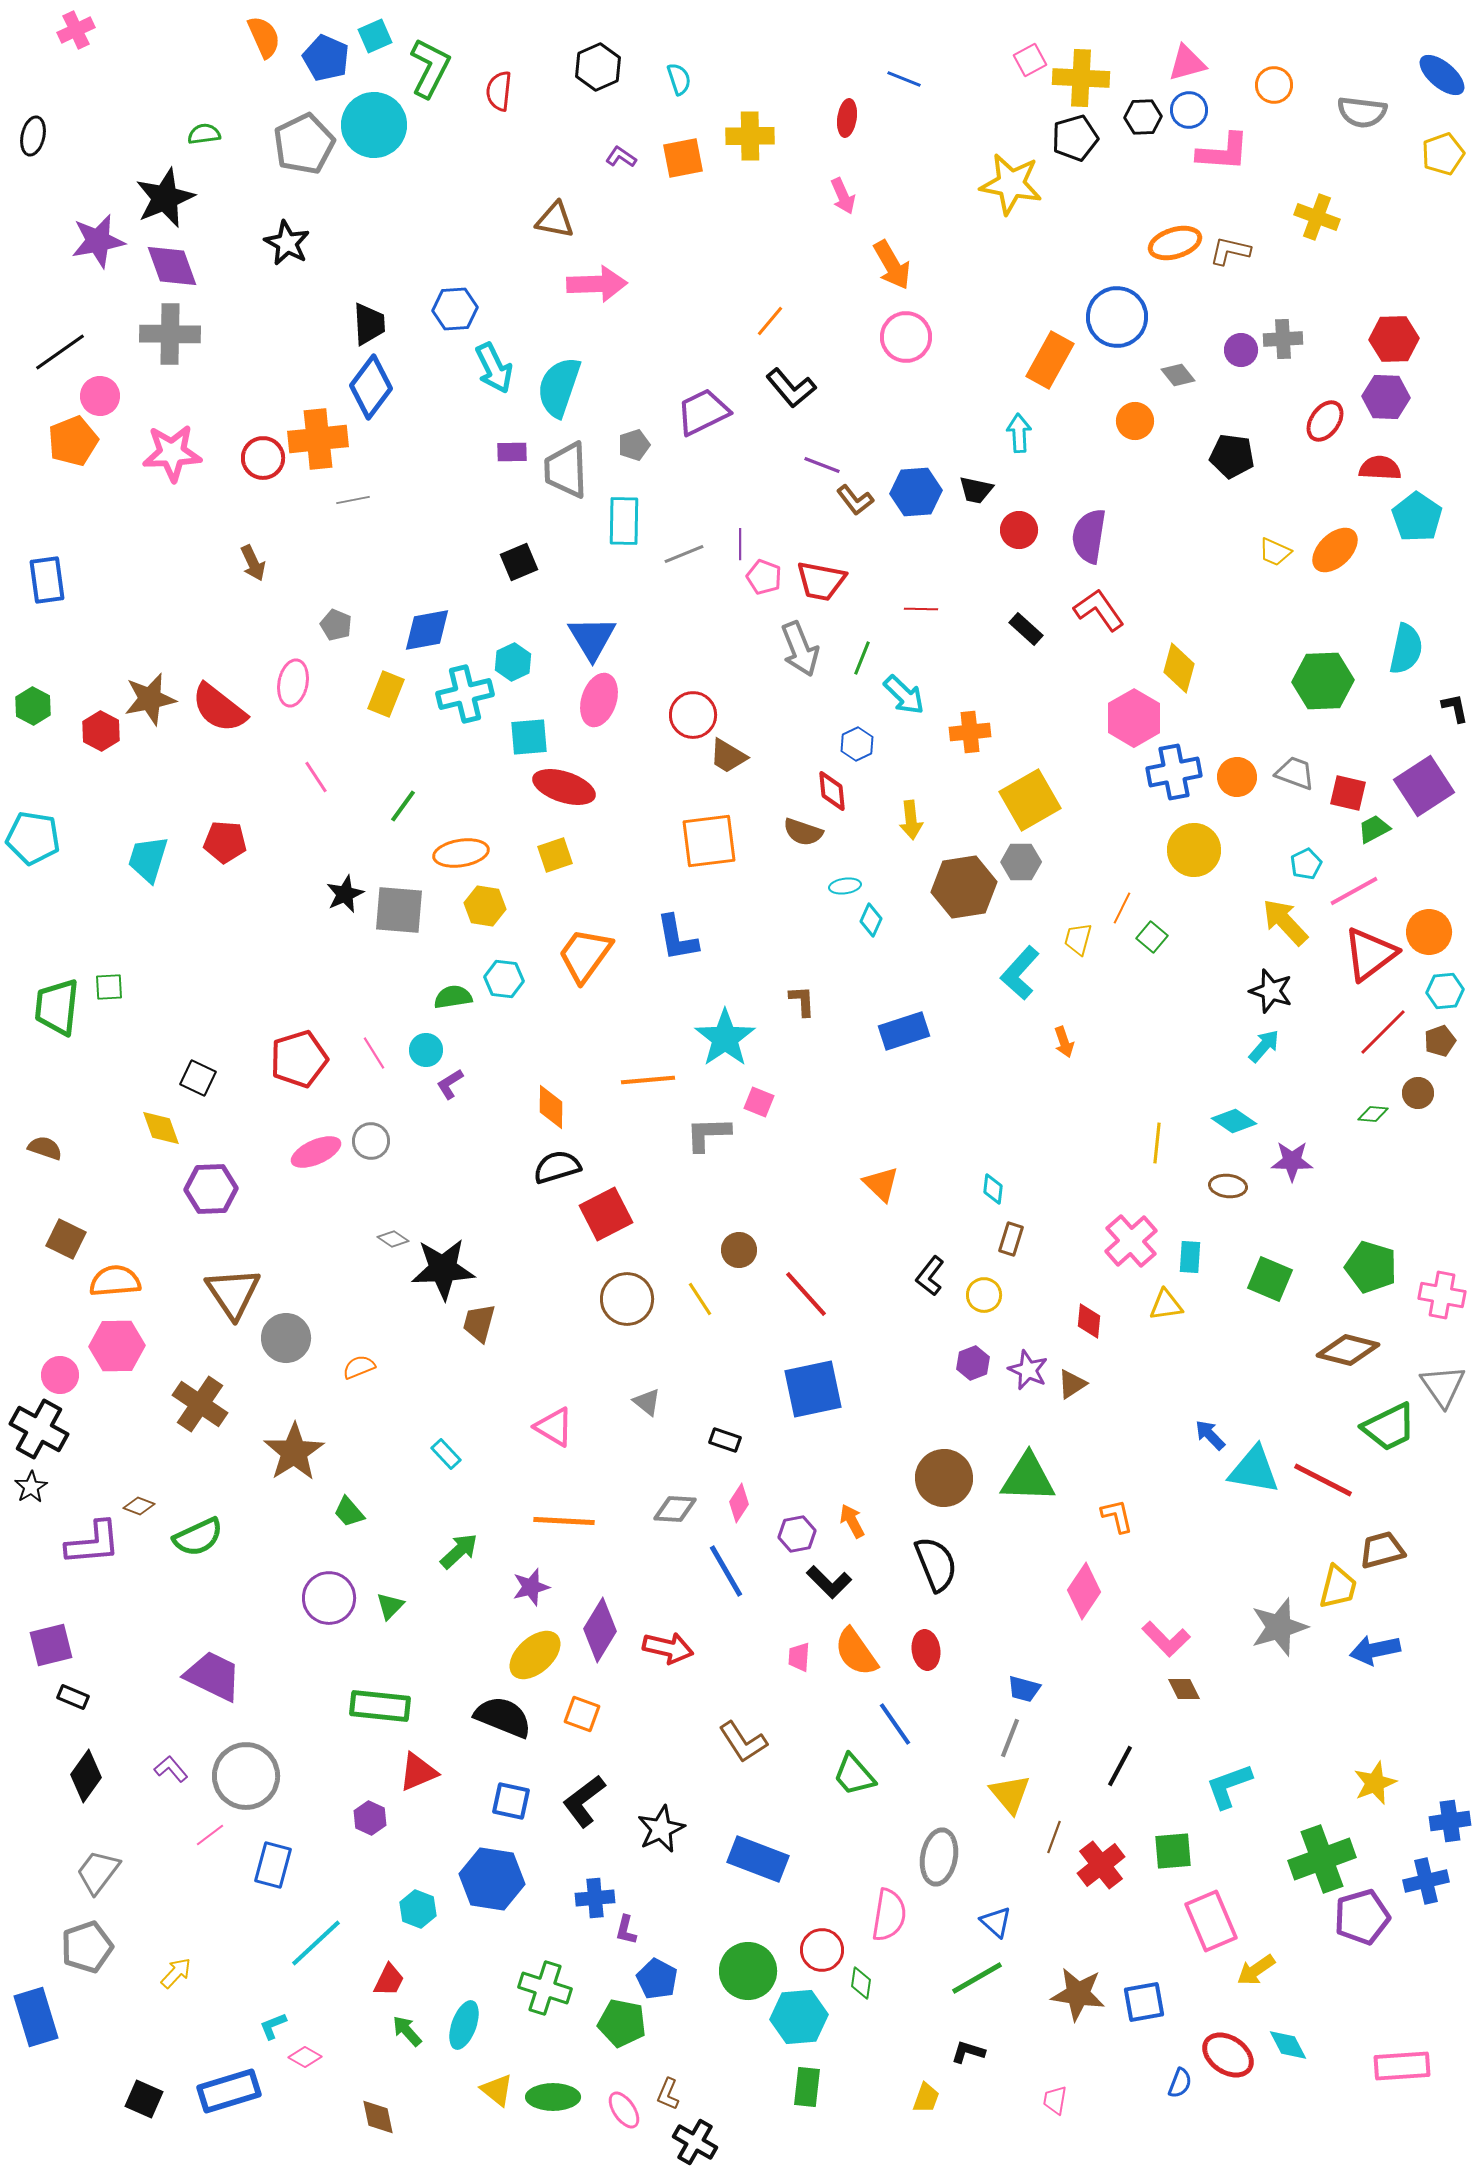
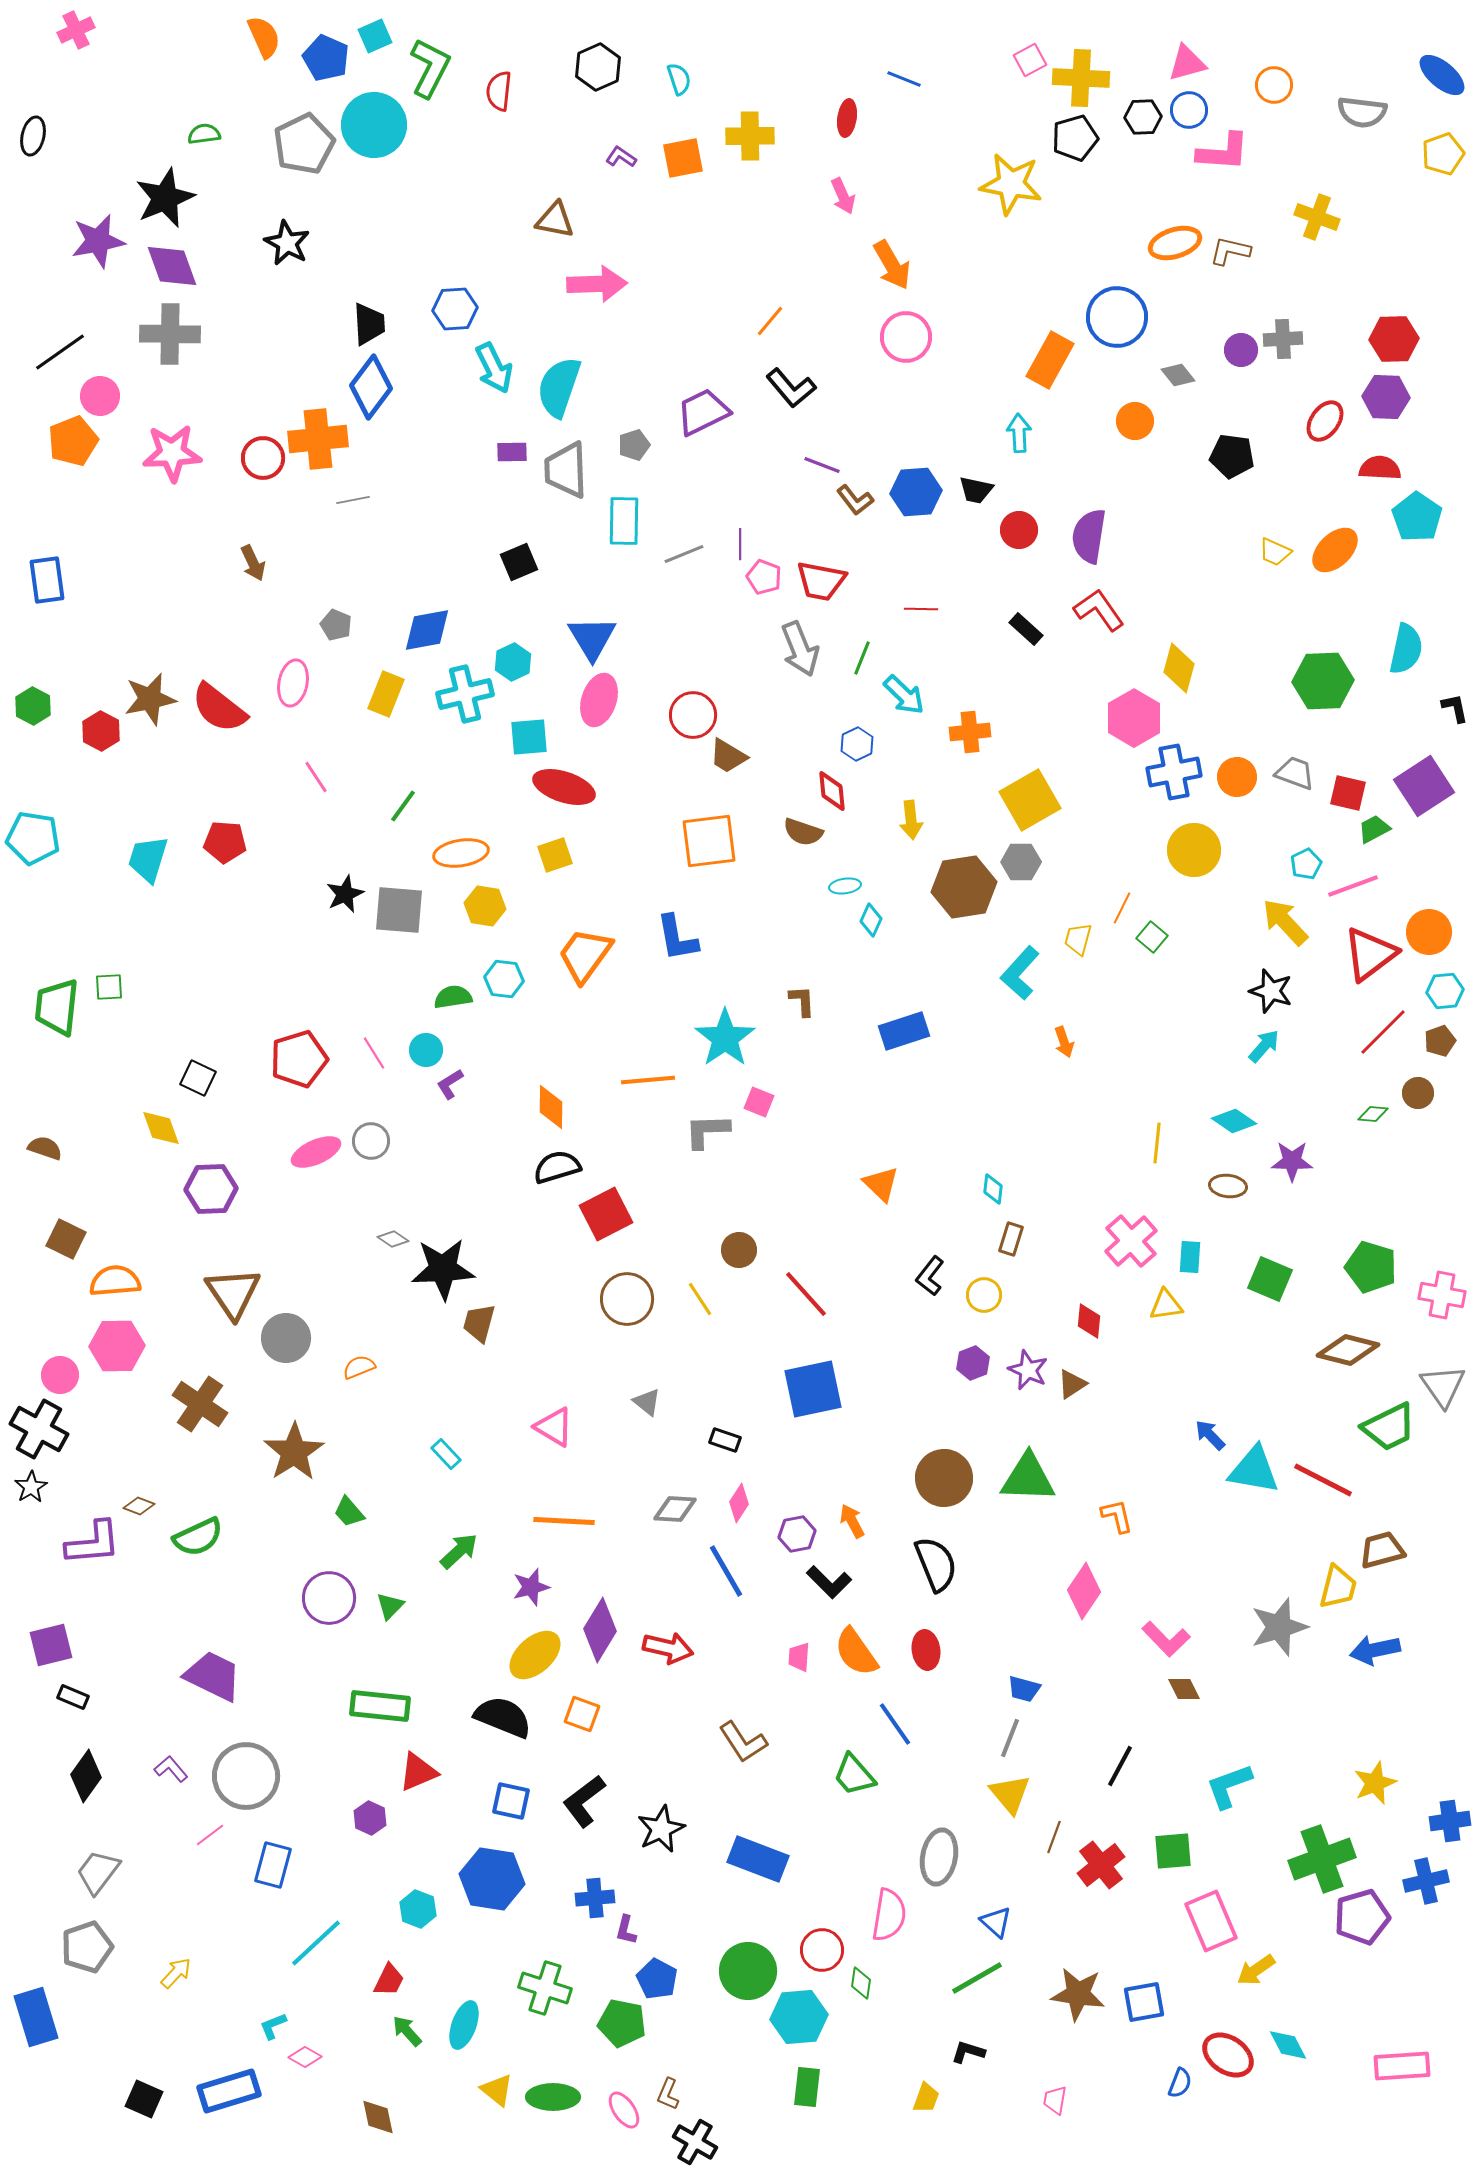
pink line at (1354, 891): moved 1 px left, 5 px up; rotated 9 degrees clockwise
gray L-shape at (708, 1134): moved 1 px left, 3 px up
